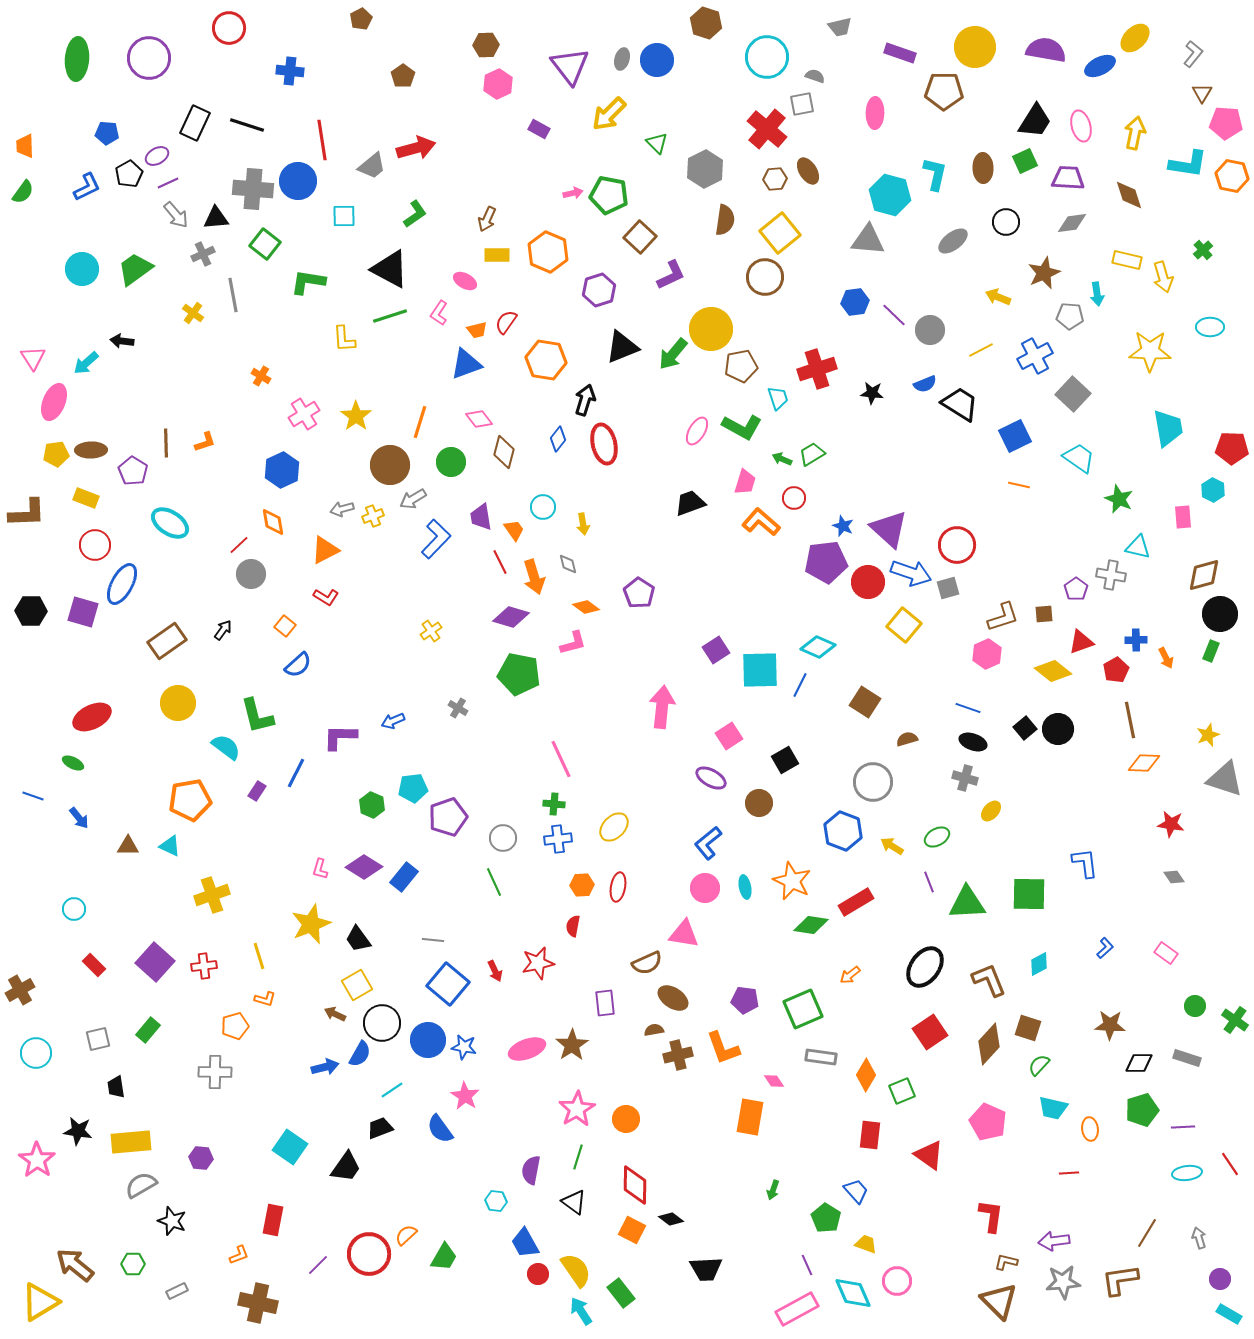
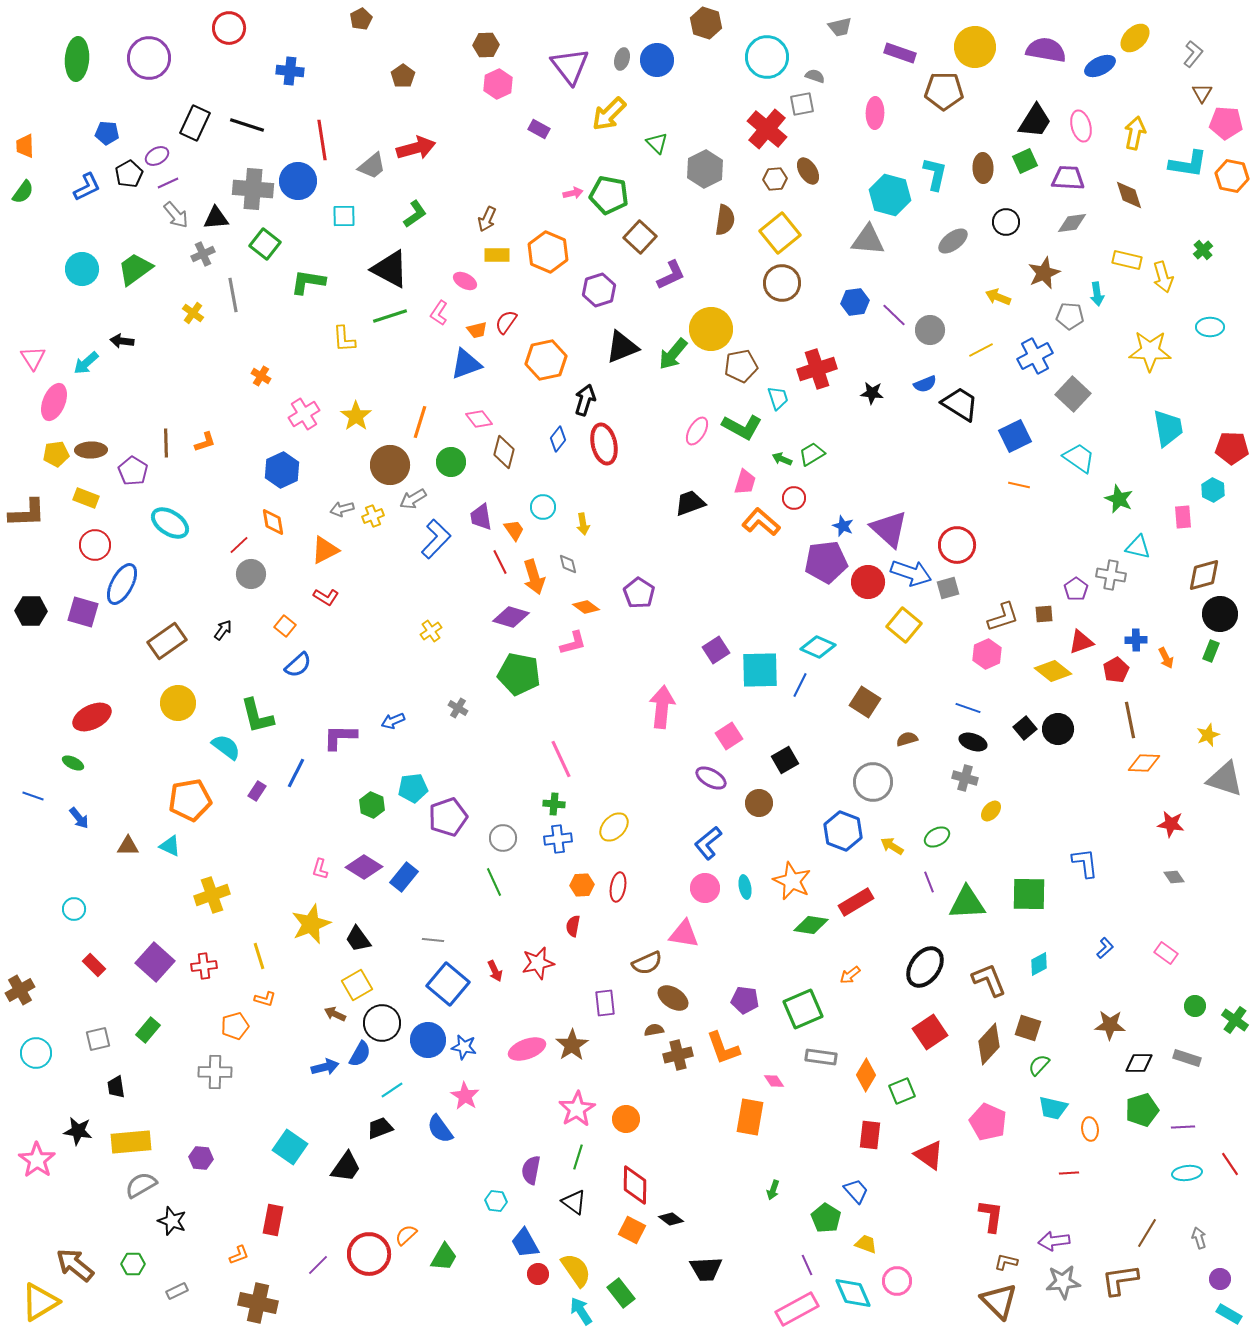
brown circle at (765, 277): moved 17 px right, 6 px down
orange hexagon at (546, 360): rotated 21 degrees counterclockwise
